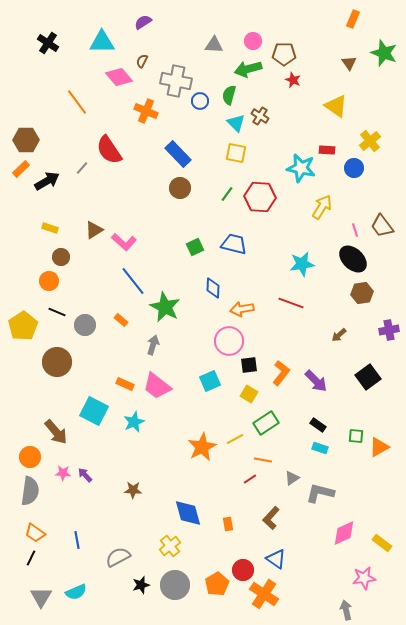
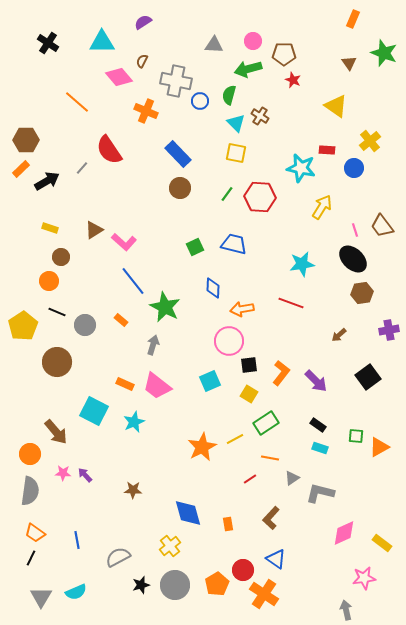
orange line at (77, 102): rotated 12 degrees counterclockwise
orange circle at (30, 457): moved 3 px up
orange line at (263, 460): moved 7 px right, 2 px up
